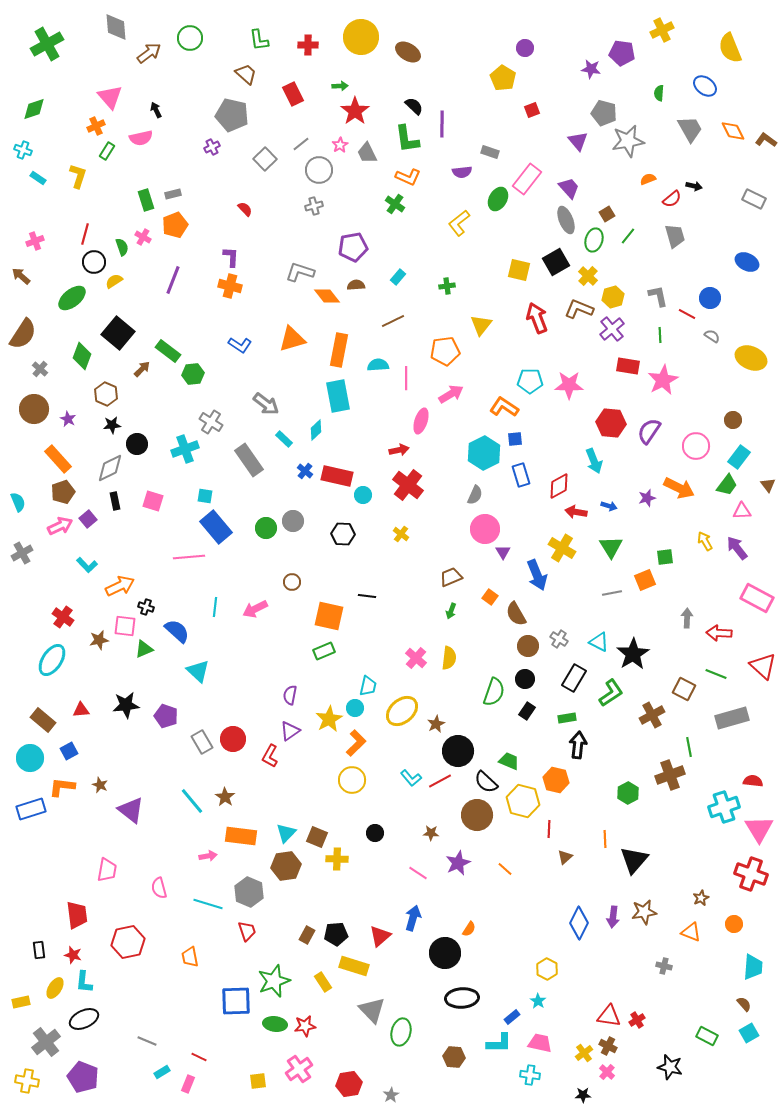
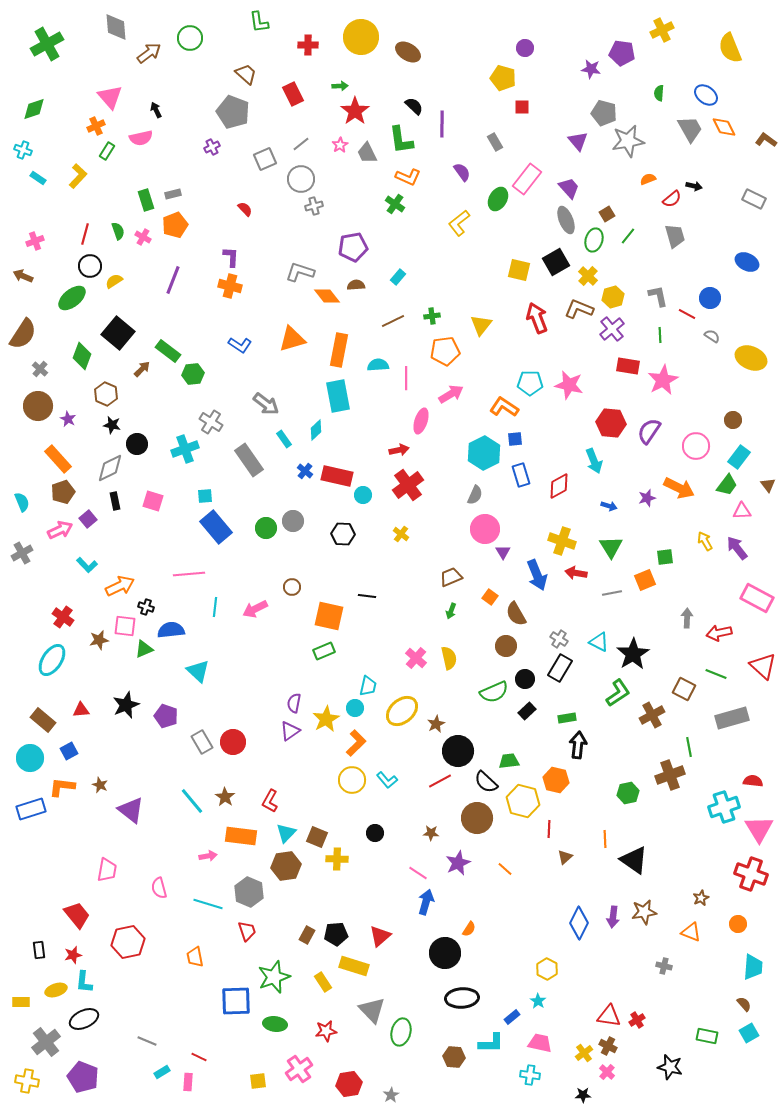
green L-shape at (259, 40): moved 18 px up
yellow pentagon at (503, 78): rotated 15 degrees counterclockwise
blue ellipse at (705, 86): moved 1 px right, 9 px down
red square at (532, 110): moved 10 px left, 3 px up; rotated 21 degrees clockwise
gray pentagon at (232, 115): moved 1 px right, 3 px up; rotated 8 degrees clockwise
orange diamond at (733, 131): moved 9 px left, 4 px up
green L-shape at (407, 139): moved 6 px left, 1 px down
gray rectangle at (490, 152): moved 5 px right, 10 px up; rotated 42 degrees clockwise
gray square at (265, 159): rotated 20 degrees clockwise
gray circle at (319, 170): moved 18 px left, 9 px down
purple semicircle at (462, 172): rotated 120 degrees counterclockwise
yellow L-shape at (78, 176): rotated 25 degrees clockwise
green semicircle at (122, 247): moved 4 px left, 16 px up
black circle at (94, 262): moved 4 px left, 4 px down
brown arrow at (21, 276): moved 2 px right; rotated 18 degrees counterclockwise
green cross at (447, 286): moved 15 px left, 30 px down
cyan pentagon at (530, 381): moved 2 px down
pink star at (569, 385): rotated 12 degrees clockwise
brown circle at (34, 409): moved 4 px right, 3 px up
black star at (112, 425): rotated 18 degrees clockwise
cyan rectangle at (284, 439): rotated 12 degrees clockwise
red cross at (408, 485): rotated 16 degrees clockwise
cyan square at (205, 496): rotated 14 degrees counterclockwise
cyan semicircle at (18, 502): moved 4 px right
red arrow at (576, 512): moved 61 px down
pink arrow at (60, 526): moved 4 px down
yellow cross at (562, 548): moved 7 px up; rotated 12 degrees counterclockwise
pink line at (189, 557): moved 17 px down
brown circle at (292, 582): moved 5 px down
blue semicircle at (177, 631): moved 6 px left, 1 px up; rotated 48 degrees counterclockwise
red arrow at (719, 633): rotated 15 degrees counterclockwise
brown circle at (528, 646): moved 22 px left
yellow semicircle at (449, 658): rotated 20 degrees counterclockwise
black rectangle at (574, 678): moved 14 px left, 10 px up
green semicircle at (494, 692): rotated 48 degrees clockwise
green L-shape at (611, 693): moved 7 px right
purple semicircle at (290, 695): moved 4 px right, 8 px down
black star at (126, 705): rotated 16 degrees counterclockwise
black rectangle at (527, 711): rotated 12 degrees clockwise
yellow star at (329, 719): moved 3 px left
red circle at (233, 739): moved 3 px down
red L-shape at (270, 756): moved 45 px down
green trapezoid at (509, 761): rotated 30 degrees counterclockwise
cyan L-shape at (411, 778): moved 24 px left, 2 px down
green hexagon at (628, 793): rotated 15 degrees clockwise
brown circle at (477, 815): moved 3 px down
black triangle at (634, 860): rotated 36 degrees counterclockwise
red trapezoid at (77, 915): rotated 32 degrees counterclockwise
blue arrow at (413, 918): moved 13 px right, 16 px up
orange circle at (734, 924): moved 4 px right
red star at (73, 955): rotated 30 degrees counterclockwise
orange trapezoid at (190, 957): moved 5 px right
green star at (274, 981): moved 4 px up
yellow ellipse at (55, 988): moved 1 px right, 2 px down; rotated 40 degrees clockwise
yellow rectangle at (21, 1002): rotated 12 degrees clockwise
red star at (305, 1026): moved 21 px right, 5 px down
green rectangle at (707, 1036): rotated 15 degrees counterclockwise
cyan L-shape at (499, 1043): moved 8 px left
pink rectangle at (188, 1084): moved 2 px up; rotated 18 degrees counterclockwise
